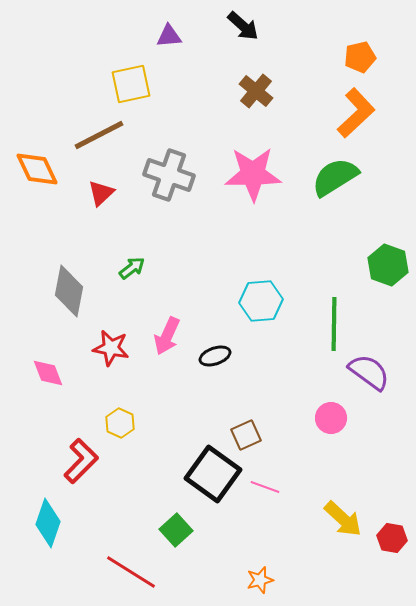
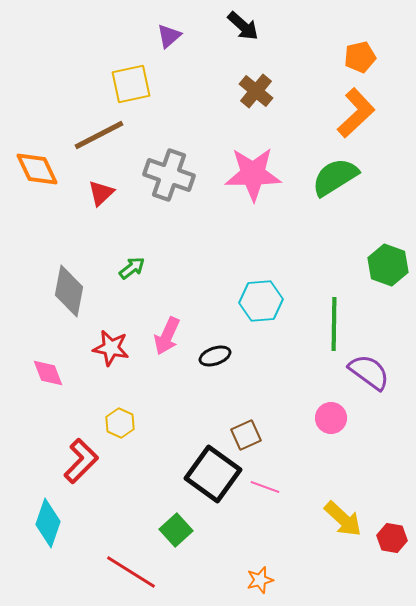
purple triangle: rotated 36 degrees counterclockwise
